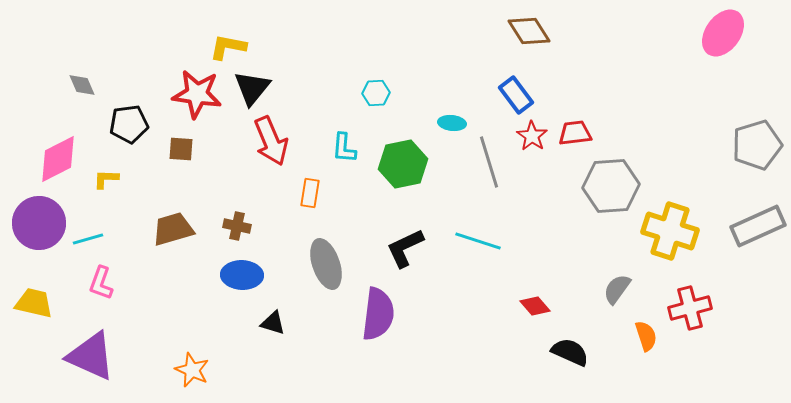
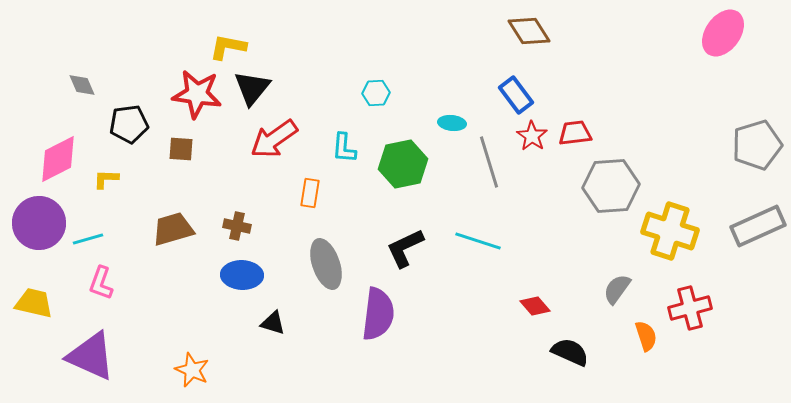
red arrow at (271, 141): moved 3 px right, 2 px up; rotated 78 degrees clockwise
